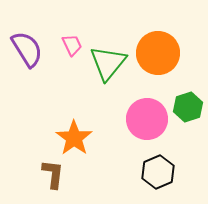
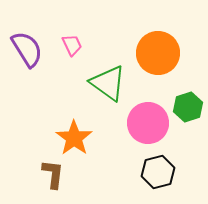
green triangle: moved 20 px down; rotated 33 degrees counterclockwise
pink circle: moved 1 px right, 4 px down
black hexagon: rotated 8 degrees clockwise
